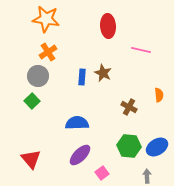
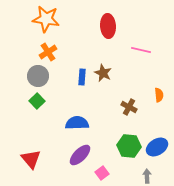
green square: moved 5 px right
